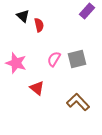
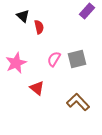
red semicircle: moved 2 px down
pink star: rotated 30 degrees clockwise
